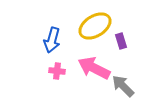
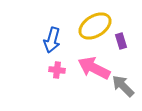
pink cross: moved 1 px up
